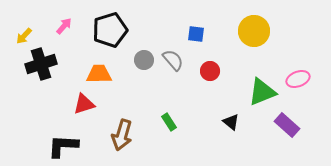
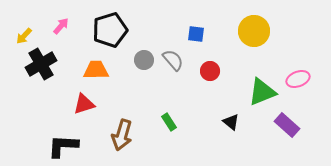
pink arrow: moved 3 px left
black cross: rotated 12 degrees counterclockwise
orange trapezoid: moved 3 px left, 4 px up
